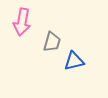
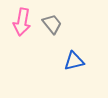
gray trapezoid: moved 18 px up; rotated 55 degrees counterclockwise
